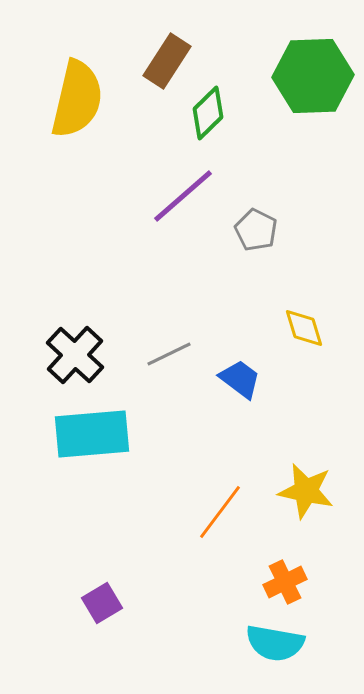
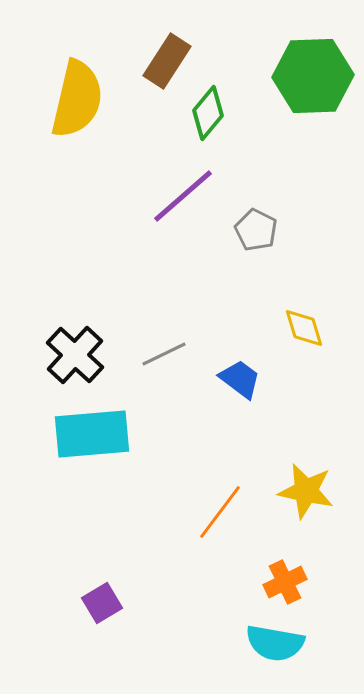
green diamond: rotated 6 degrees counterclockwise
gray line: moved 5 px left
